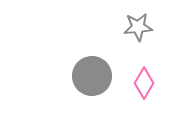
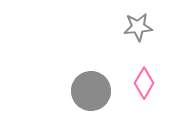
gray circle: moved 1 px left, 15 px down
